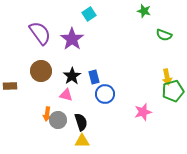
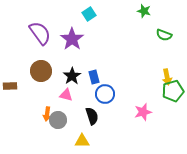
black semicircle: moved 11 px right, 6 px up
